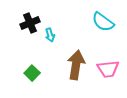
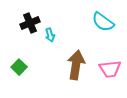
pink trapezoid: moved 2 px right
green square: moved 13 px left, 6 px up
